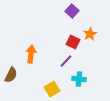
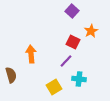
orange star: moved 1 px right, 3 px up
orange arrow: rotated 12 degrees counterclockwise
brown semicircle: rotated 42 degrees counterclockwise
yellow square: moved 2 px right, 2 px up
